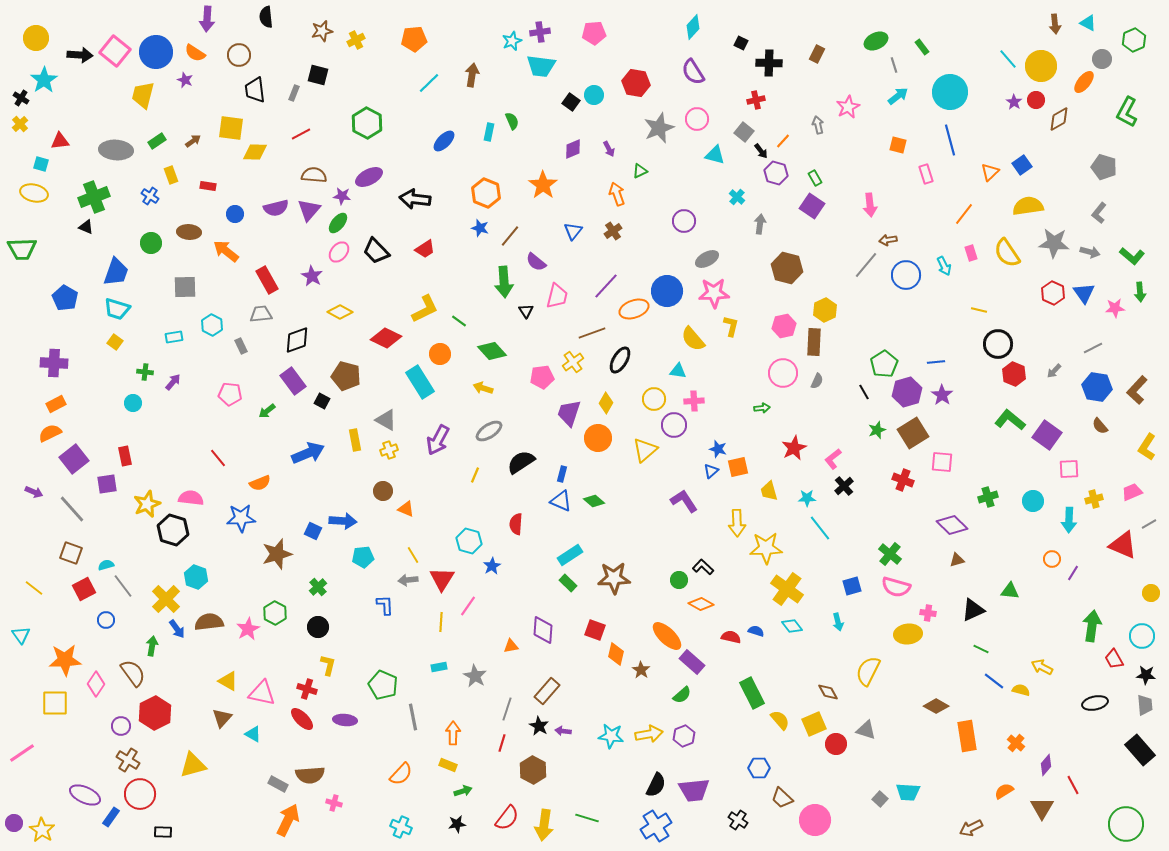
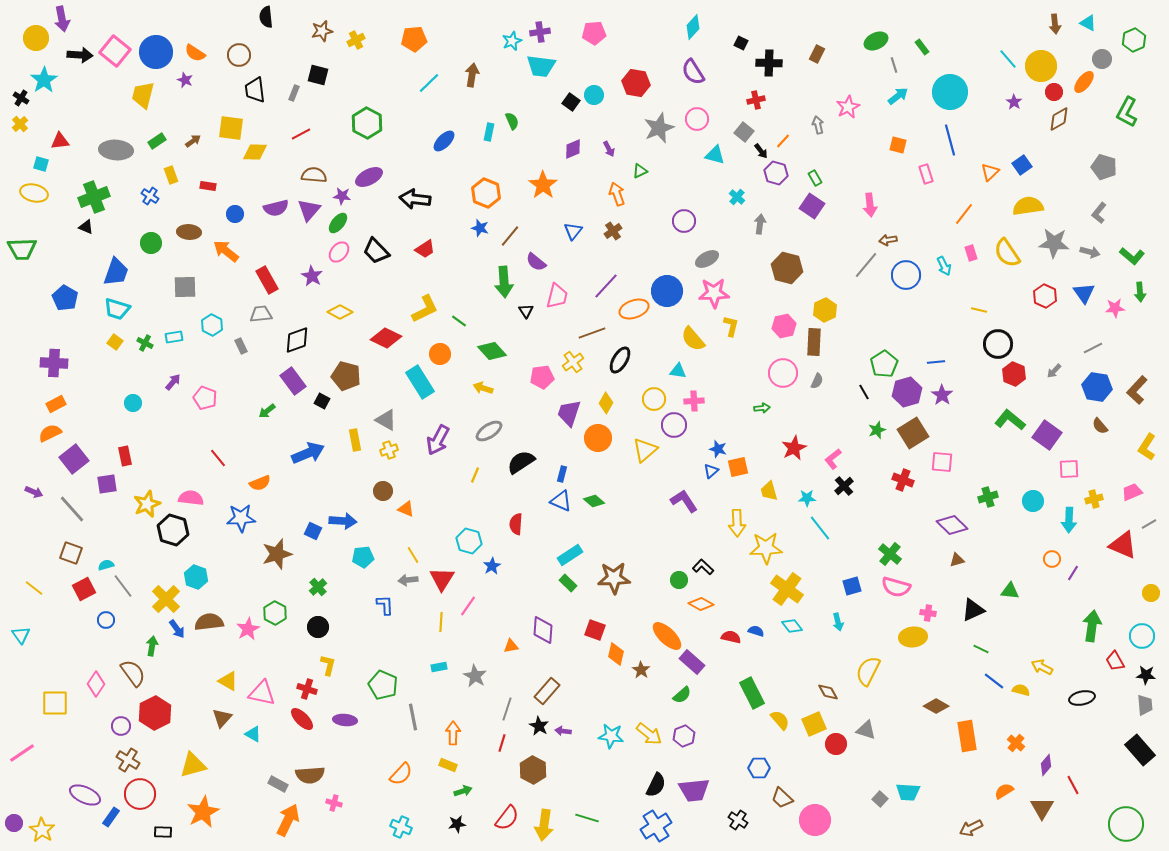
purple arrow at (207, 19): moved 145 px left; rotated 15 degrees counterclockwise
red circle at (1036, 100): moved 18 px right, 8 px up
red hexagon at (1053, 293): moved 8 px left, 3 px down
green cross at (145, 372): moved 29 px up; rotated 21 degrees clockwise
pink pentagon at (230, 394): moved 25 px left, 4 px down; rotated 15 degrees clockwise
yellow ellipse at (908, 634): moved 5 px right, 3 px down
red trapezoid at (1114, 659): moved 1 px right, 2 px down
orange star at (65, 660): moved 138 px right, 152 px down; rotated 24 degrees counterclockwise
black ellipse at (1095, 703): moved 13 px left, 5 px up
yellow arrow at (649, 734): rotated 48 degrees clockwise
